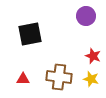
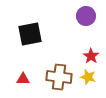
red star: moved 2 px left; rotated 14 degrees clockwise
yellow star: moved 3 px left, 2 px up
